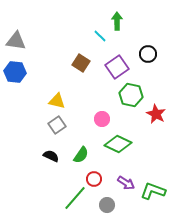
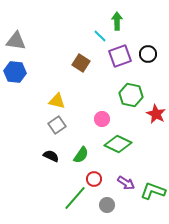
purple square: moved 3 px right, 11 px up; rotated 15 degrees clockwise
